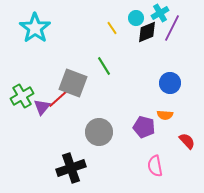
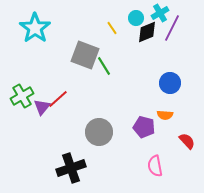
gray square: moved 12 px right, 28 px up
